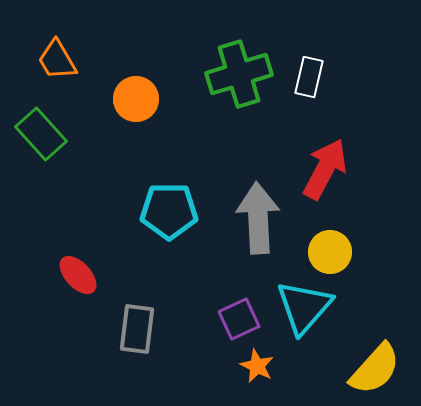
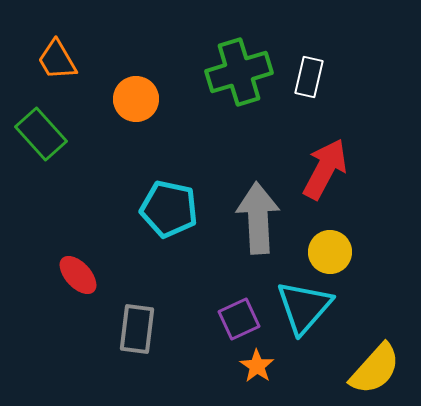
green cross: moved 2 px up
cyan pentagon: moved 2 px up; rotated 12 degrees clockwise
orange star: rotated 8 degrees clockwise
